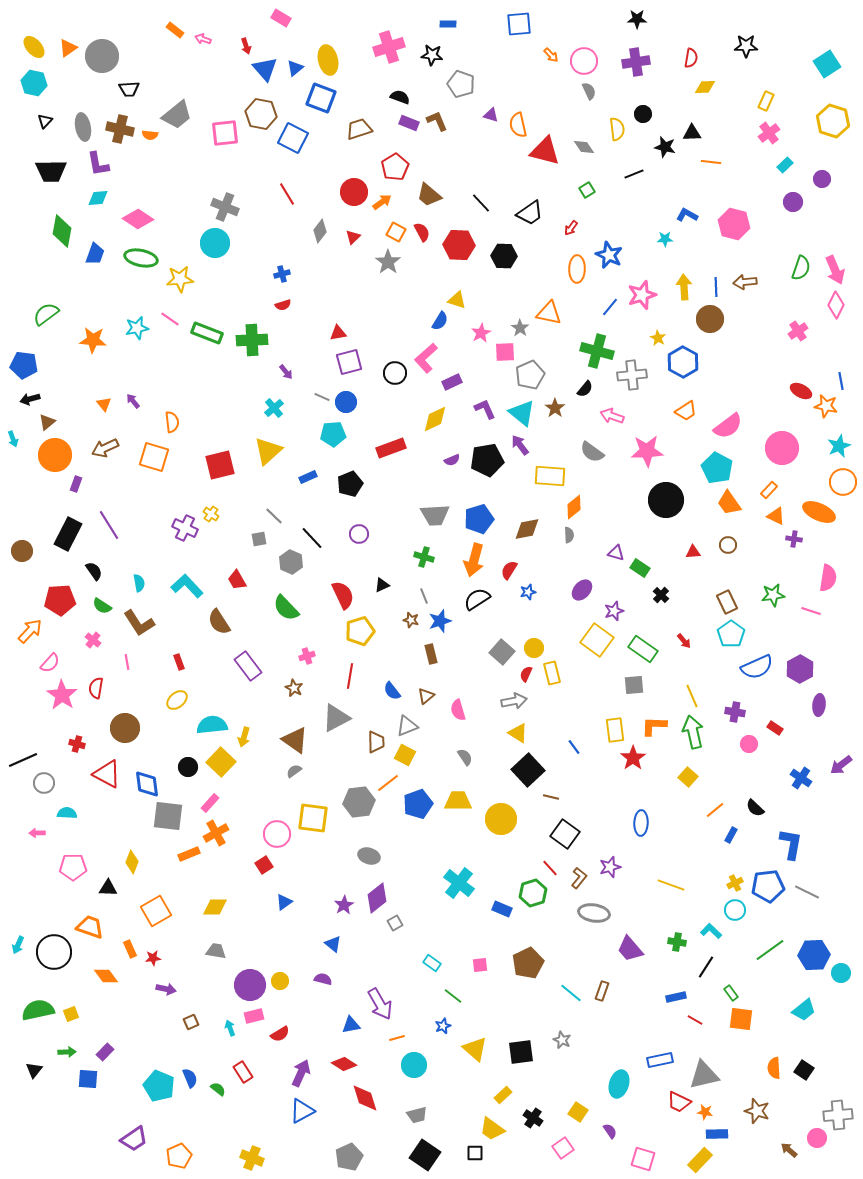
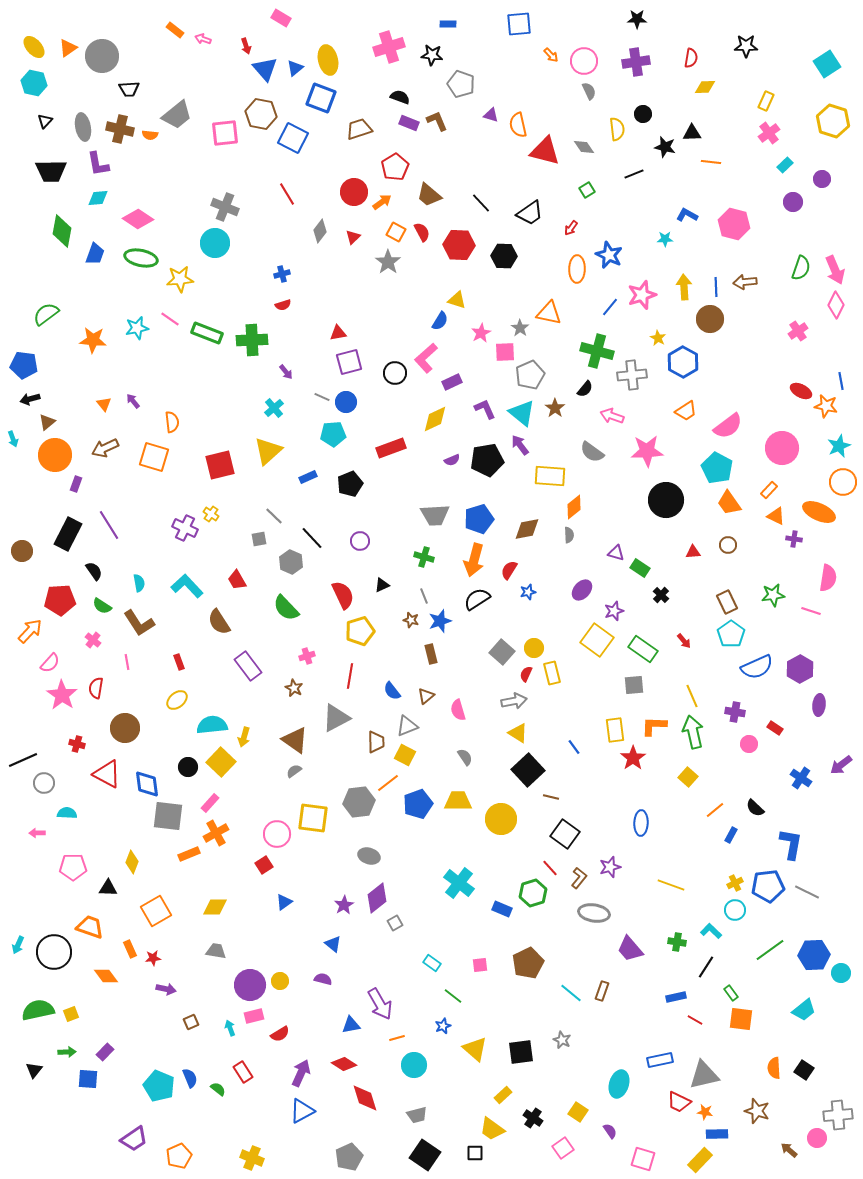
purple circle at (359, 534): moved 1 px right, 7 px down
